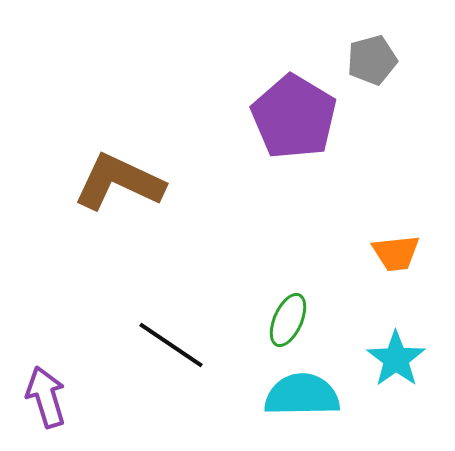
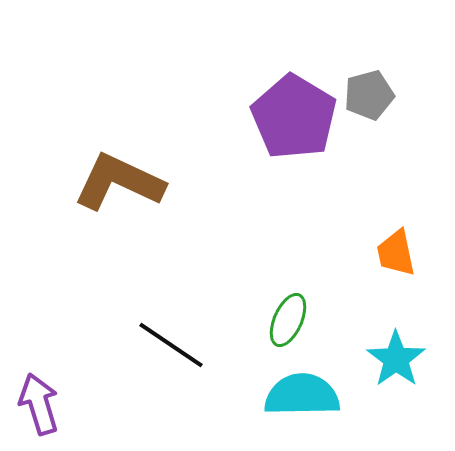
gray pentagon: moved 3 px left, 35 px down
orange trapezoid: rotated 84 degrees clockwise
purple arrow: moved 7 px left, 7 px down
